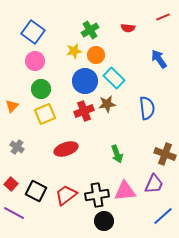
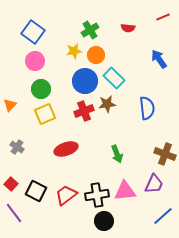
orange triangle: moved 2 px left, 1 px up
purple line: rotated 25 degrees clockwise
